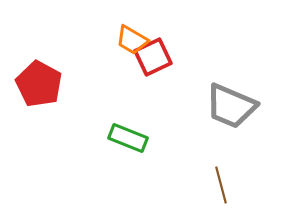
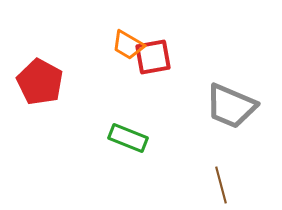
orange trapezoid: moved 4 px left, 5 px down
red square: rotated 15 degrees clockwise
red pentagon: moved 1 px right, 2 px up
